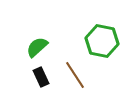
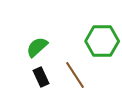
green hexagon: rotated 12 degrees counterclockwise
